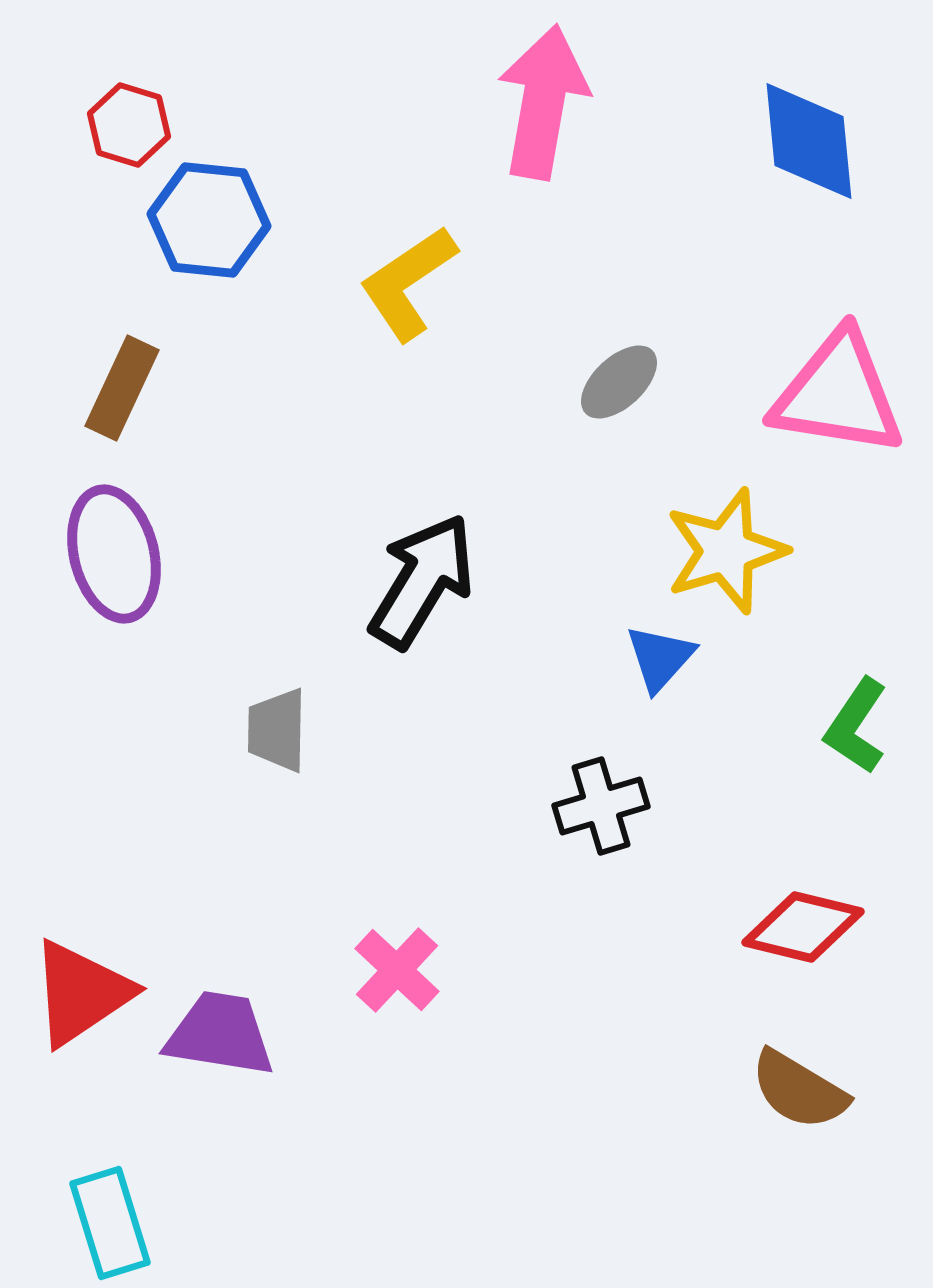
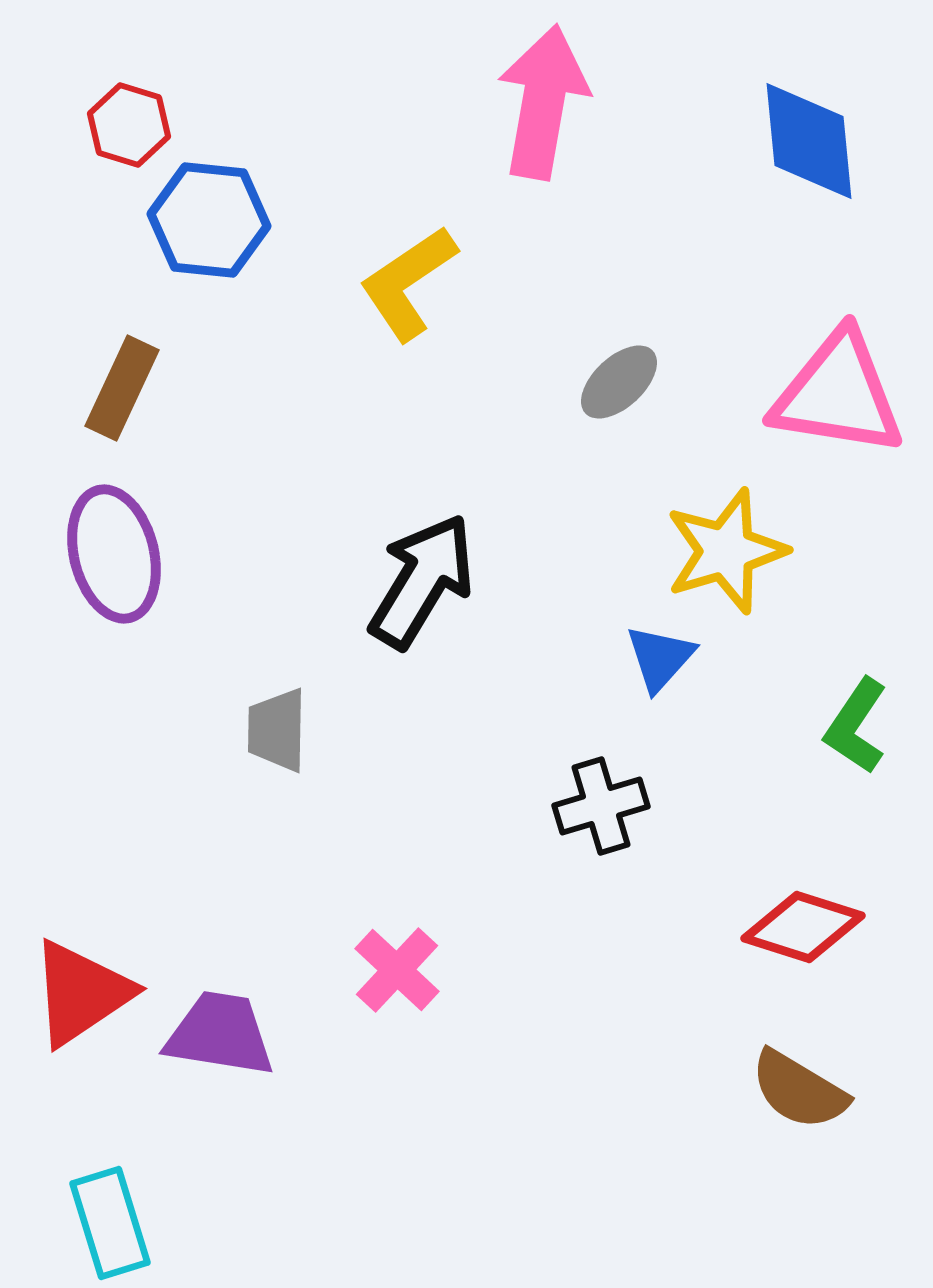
red diamond: rotated 4 degrees clockwise
